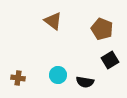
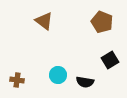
brown triangle: moved 9 px left
brown pentagon: moved 7 px up
brown cross: moved 1 px left, 2 px down
